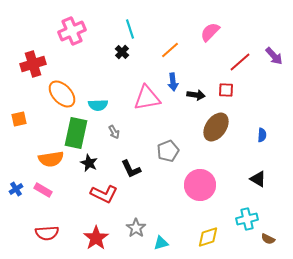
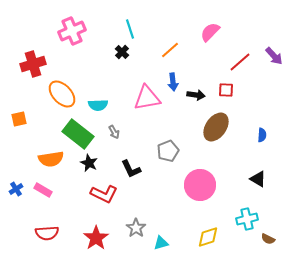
green rectangle: moved 2 px right, 1 px down; rotated 64 degrees counterclockwise
